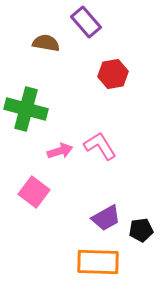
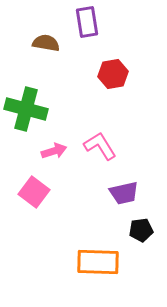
purple rectangle: moved 1 px right; rotated 32 degrees clockwise
pink arrow: moved 6 px left
purple trapezoid: moved 18 px right, 25 px up; rotated 16 degrees clockwise
